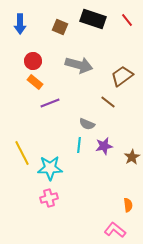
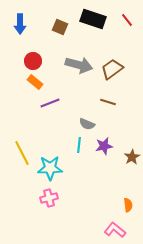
brown trapezoid: moved 10 px left, 7 px up
brown line: rotated 21 degrees counterclockwise
